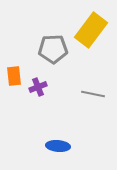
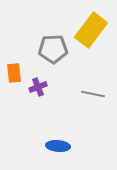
orange rectangle: moved 3 px up
